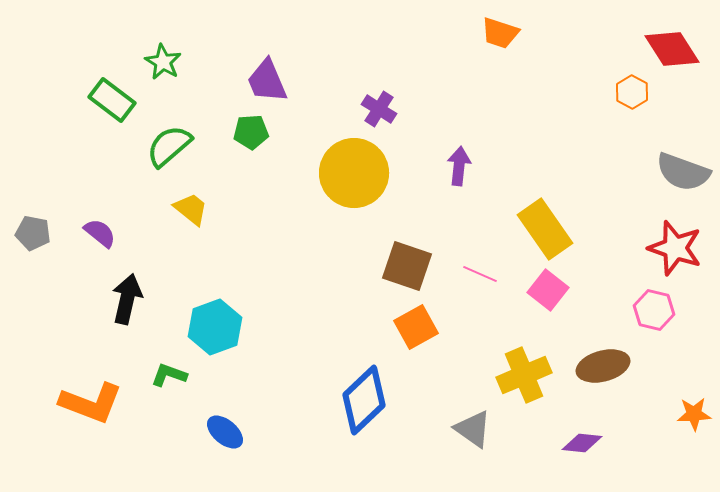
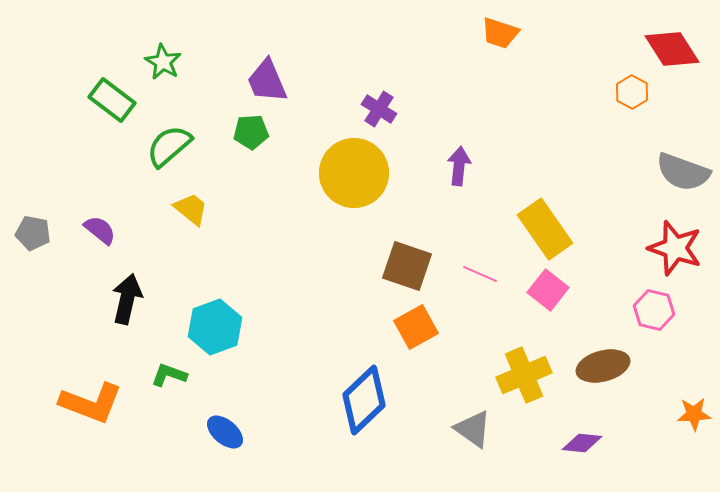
purple semicircle: moved 3 px up
